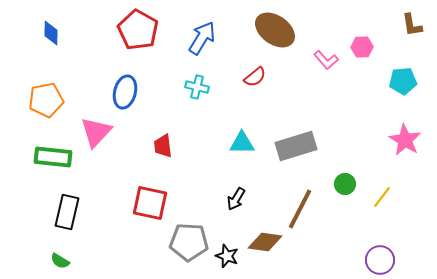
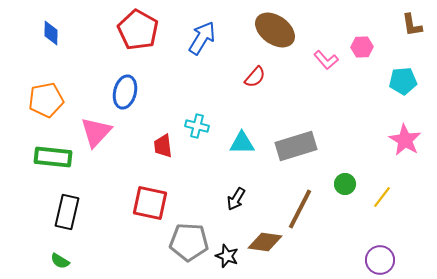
red semicircle: rotated 10 degrees counterclockwise
cyan cross: moved 39 px down
